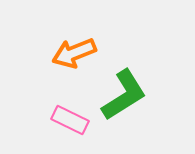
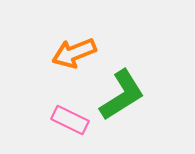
green L-shape: moved 2 px left
